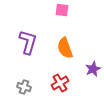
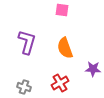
purple L-shape: moved 1 px left
purple star: rotated 28 degrees clockwise
